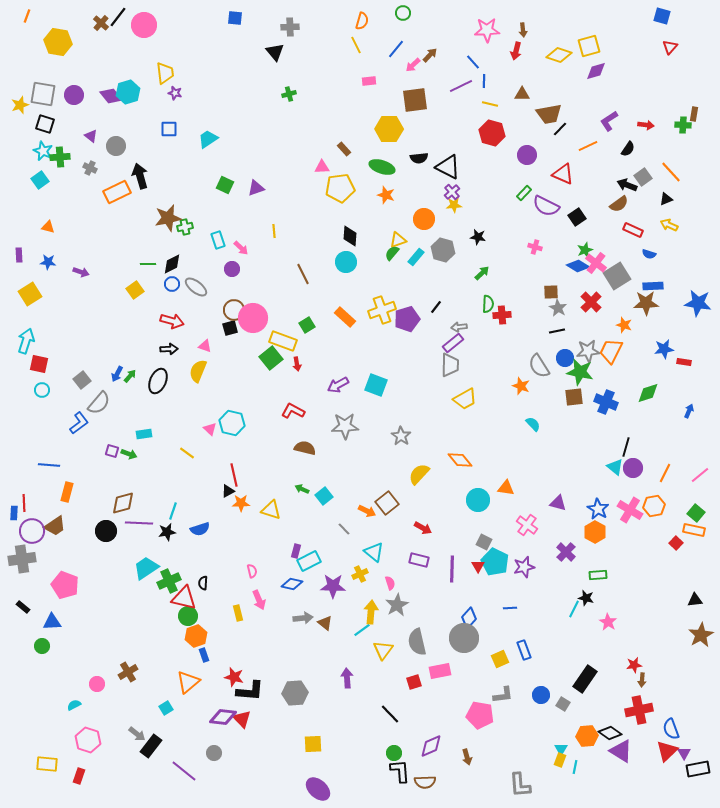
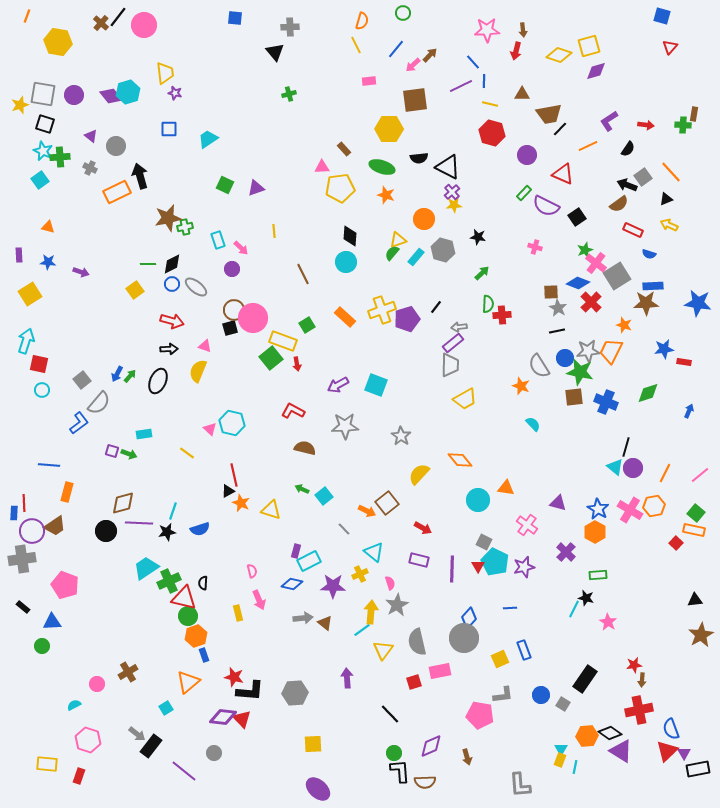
blue diamond at (578, 266): moved 17 px down; rotated 10 degrees counterclockwise
orange star at (241, 503): rotated 24 degrees clockwise
